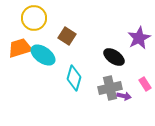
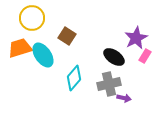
yellow circle: moved 2 px left
purple star: moved 3 px left
cyan ellipse: rotated 20 degrees clockwise
cyan diamond: rotated 25 degrees clockwise
pink rectangle: moved 28 px up; rotated 64 degrees clockwise
gray cross: moved 1 px left, 4 px up
purple arrow: moved 2 px down
